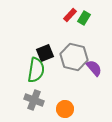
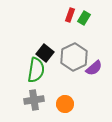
red rectangle: rotated 24 degrees counterclockwise
black square: rotated 30 degrees counterclockwise
gray hexagon: rotated 20 degrees clockwise
purple semicircle: rotated 90 degrees clockwise
gray cross: rotated 30 degrees counterclockwise
orange circle: moved 5 px up
